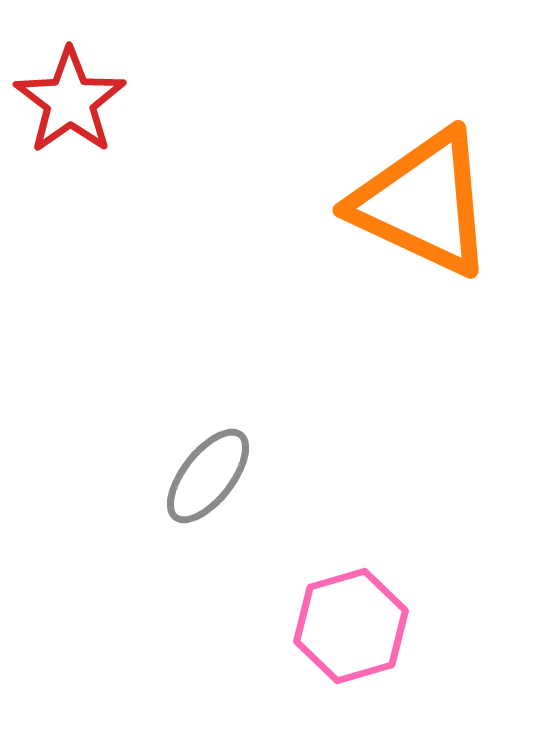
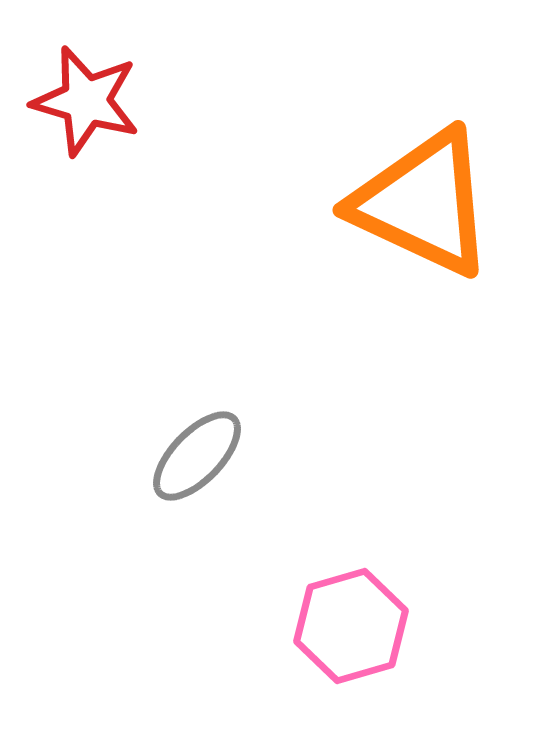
red star: moved 16 px right; rotated 21 degrees counterclockwise
gray ellipse: moved 11 px left, 20 px up; rotated 6 degrees clockwise
